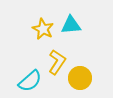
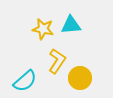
yellow star: rotated 15 degrees counterclockwise
yellow L-shape: moved 1 px up
cyan semicircle: moved 5 px left
